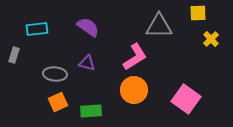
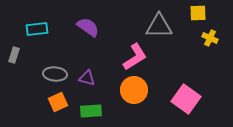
yellow cross: moved 1 px left, 1 px up; rotated 21 degrees counterclockwise
purple triangle: moved 15 px down
